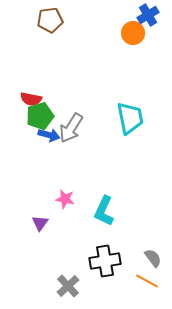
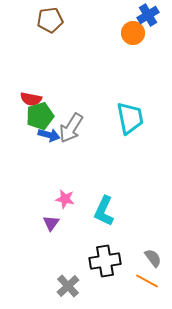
purple triangle: moved 11 px right
